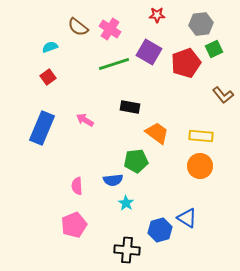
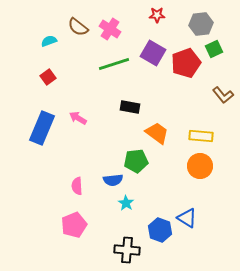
cyan semicircle: moved 1 px left, 6 px up
purple square: moved 4 px right, 1 px down
pink arrow: moved 7 px left, 2 px up
blue hexagon: rotated 25 degrees counterclockwise
